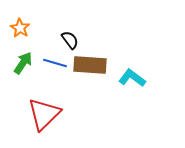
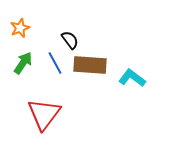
orange star: rotated 18 degrees clockwise
blue line: rotated 45 degrees clockwise
red triangle: rotated 9 degrees counterclockwise
